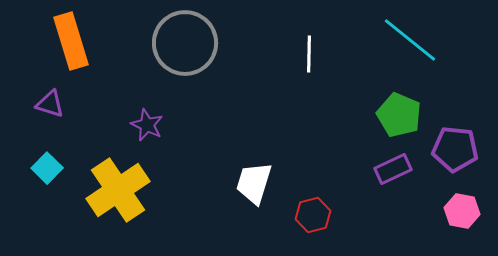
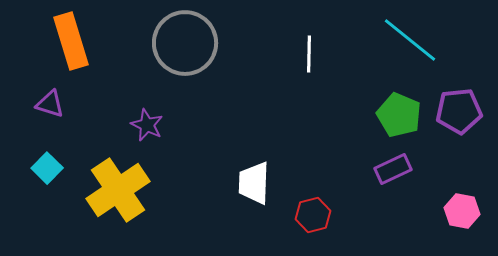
purple pentagon: moved 4 px right, 38 px up; rotated 12 degrees counterclockwise
white trapezoid: rotated 15 degrees counterclockwise
